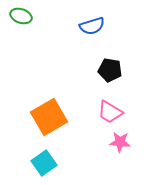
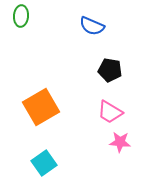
green ellipse: rotated 75 degrees clockwise
blue semicircle: rotated 40 degrees clockwise
orange square: moved 8 px left, 10 px up
